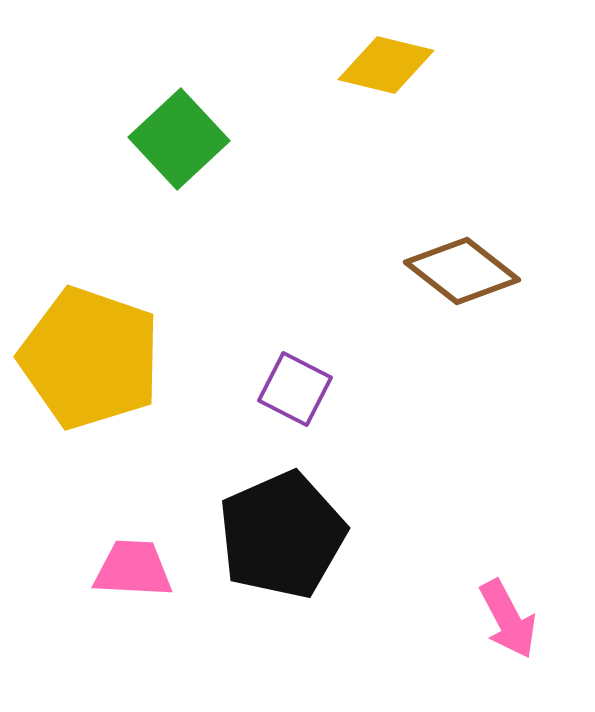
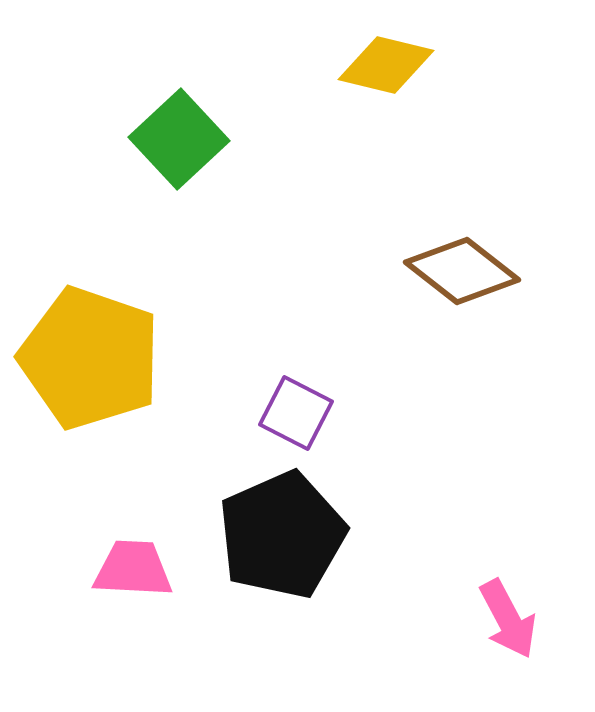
purple square: moved 1 px right, 24 px down
